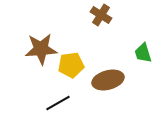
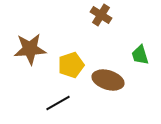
brown star: moved 11 px left
green trapezoid: moved 3 px left, 2 px down
yellow pentagon: rotated 10 degrees counterclockwise
brown ellipse: rotated 32 degrees clockwise
